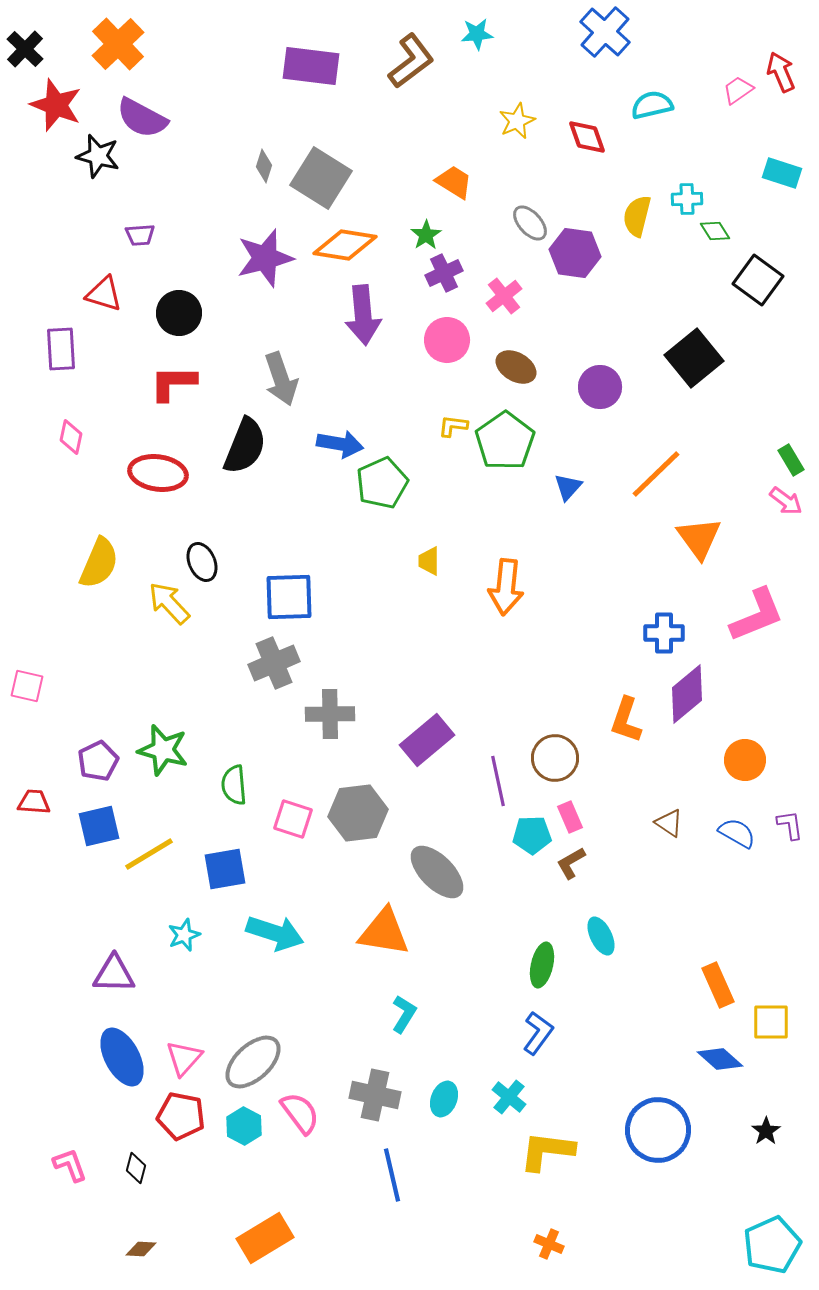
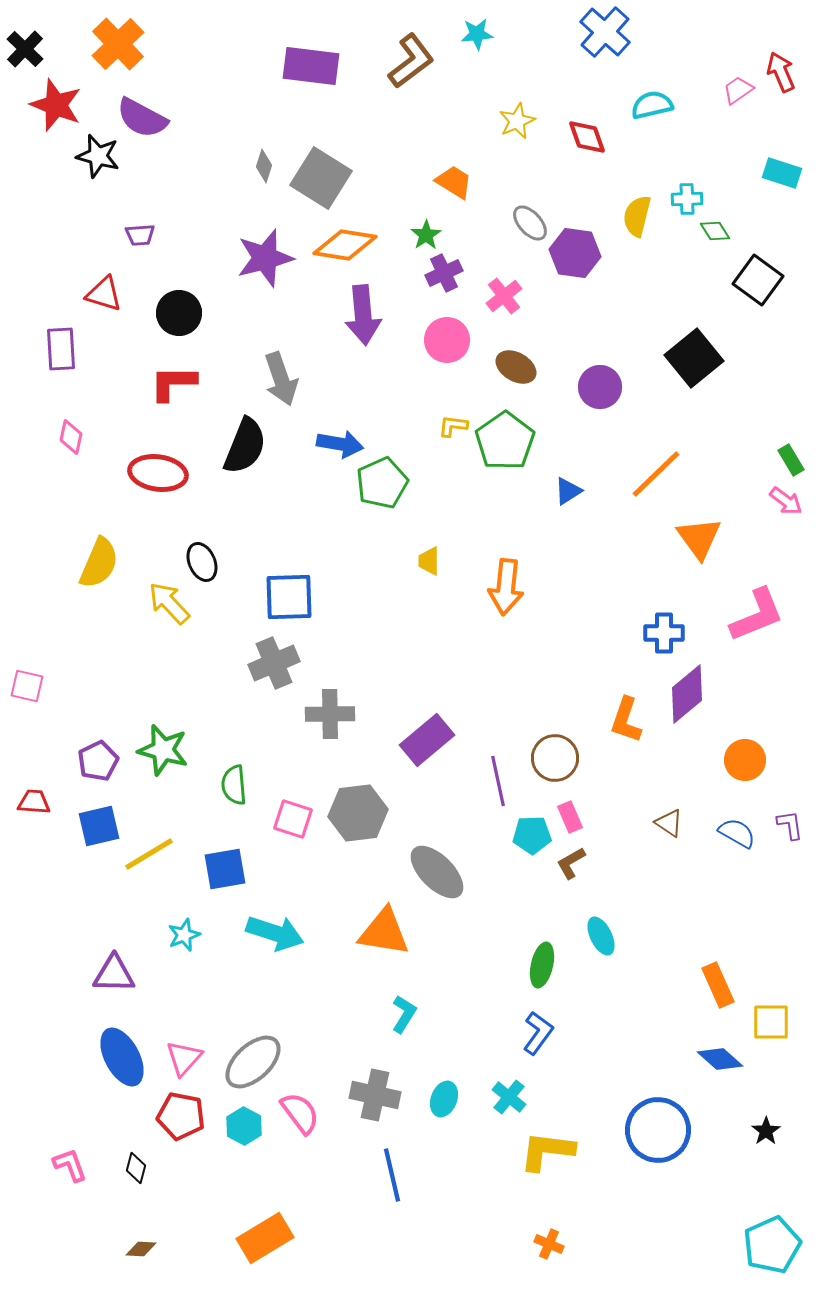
blue triangle at (568, 487): moved 4 px down; rotated 16 degrees clockwise
